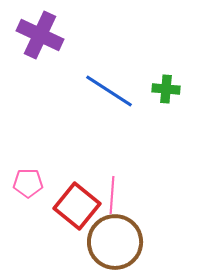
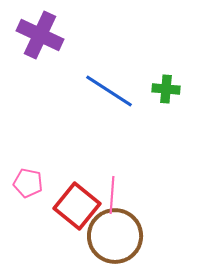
pink pentagon: rotated 12 degrees clockwise
brown circle: moved 6 px up
